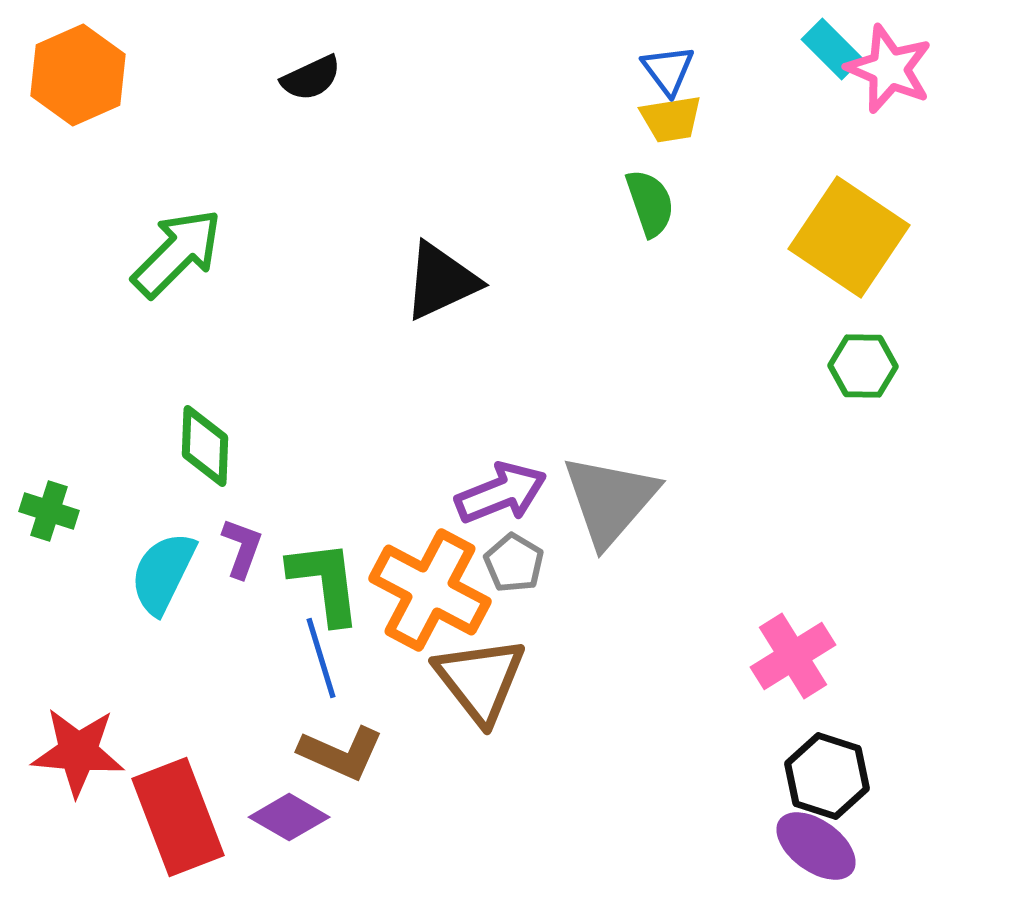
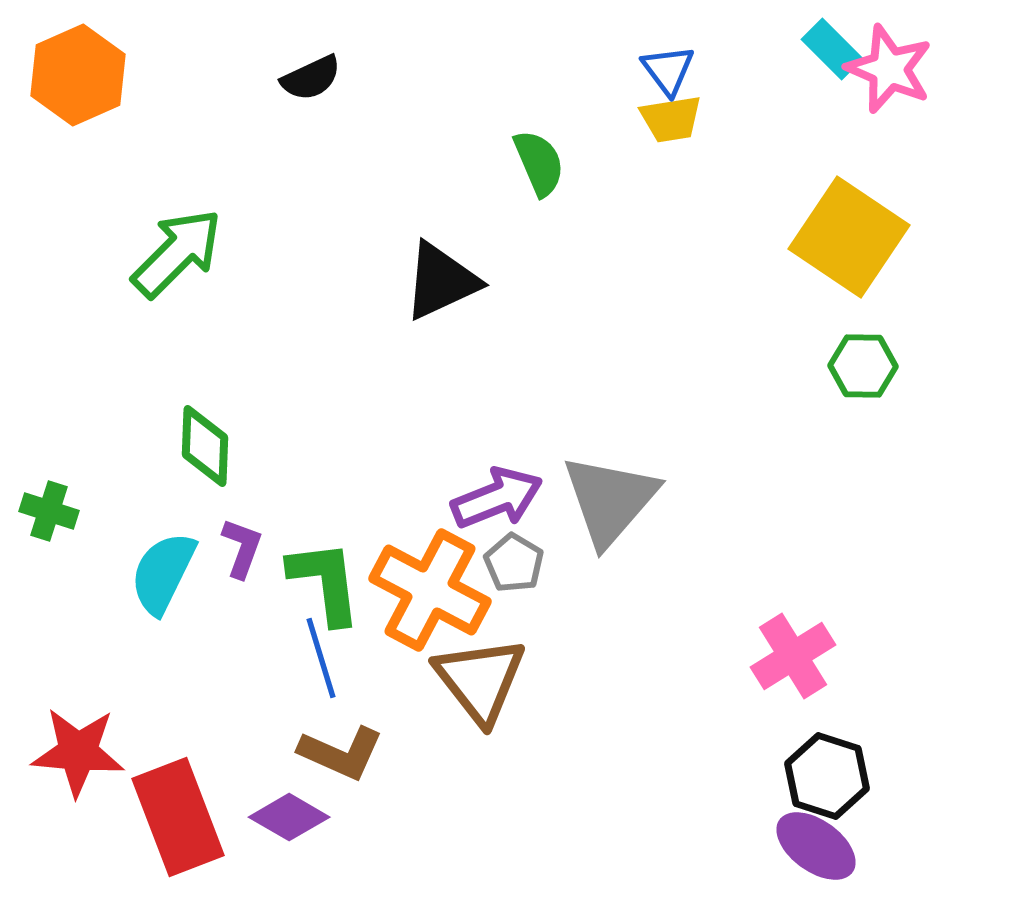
green semicircle: moved 111 px left, 40 px up; rotated 4 degrees counterclockwise
purple arrow: moved 4 px left, 5 px down
